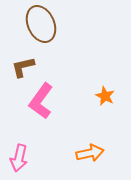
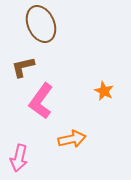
orange star: moved 1 px left, 5 px up
orange arrow: moved 18 px left, 14 px up
